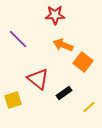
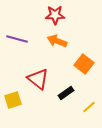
purple line: moved 1 px left; rotated 30 degrees counterclockwise
orange arrow: moved 6 px left, 4 px up
orange square: moved 1 px right, 2 px down
black rectangle: moved 2 px right
